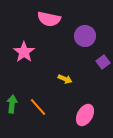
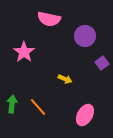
purple square: moved 1 px left, 1 px down
